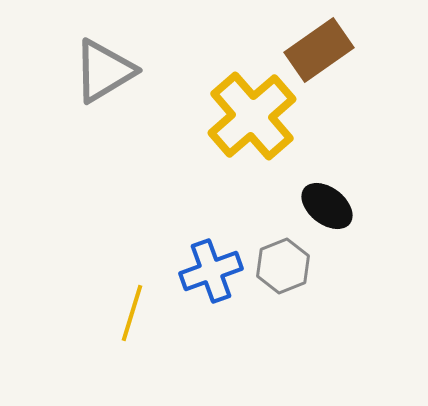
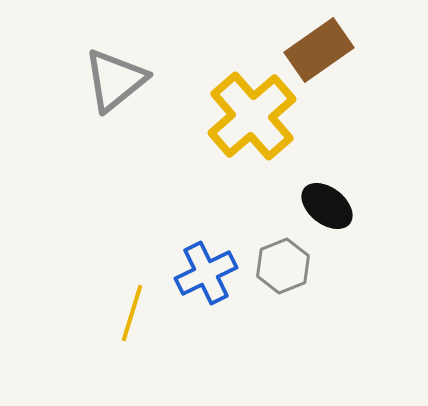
gray triangle: moved 11 px right, 9 px down; rotated 8 degrees counterclockwise
blue cross: moved 5 px left, 2 px down; rotated 6 degrees counterclockwise
